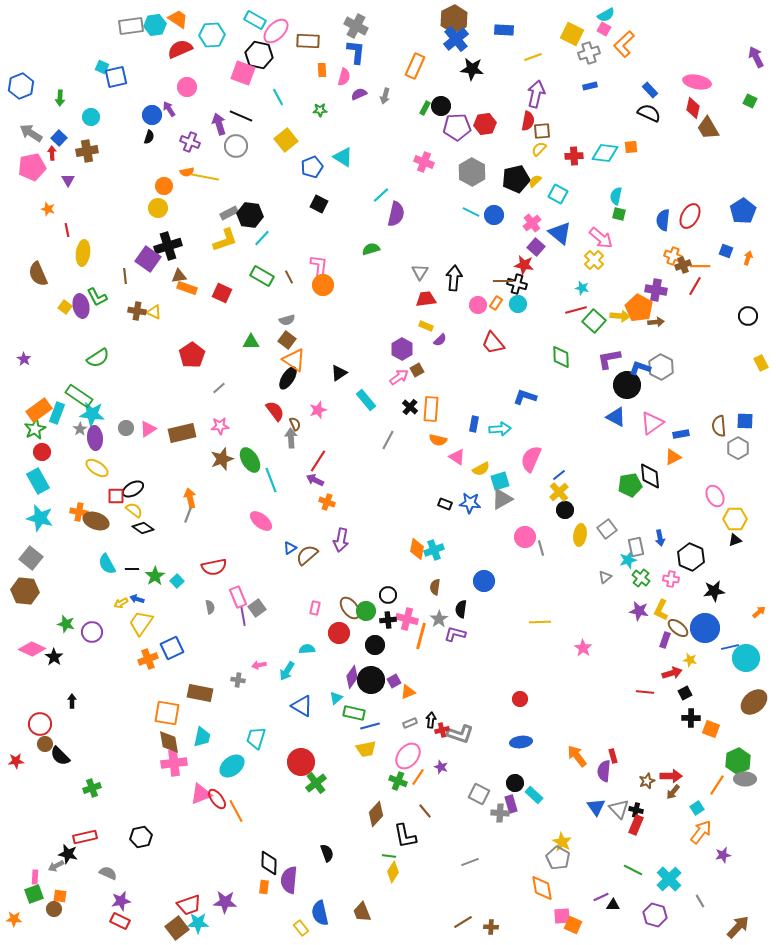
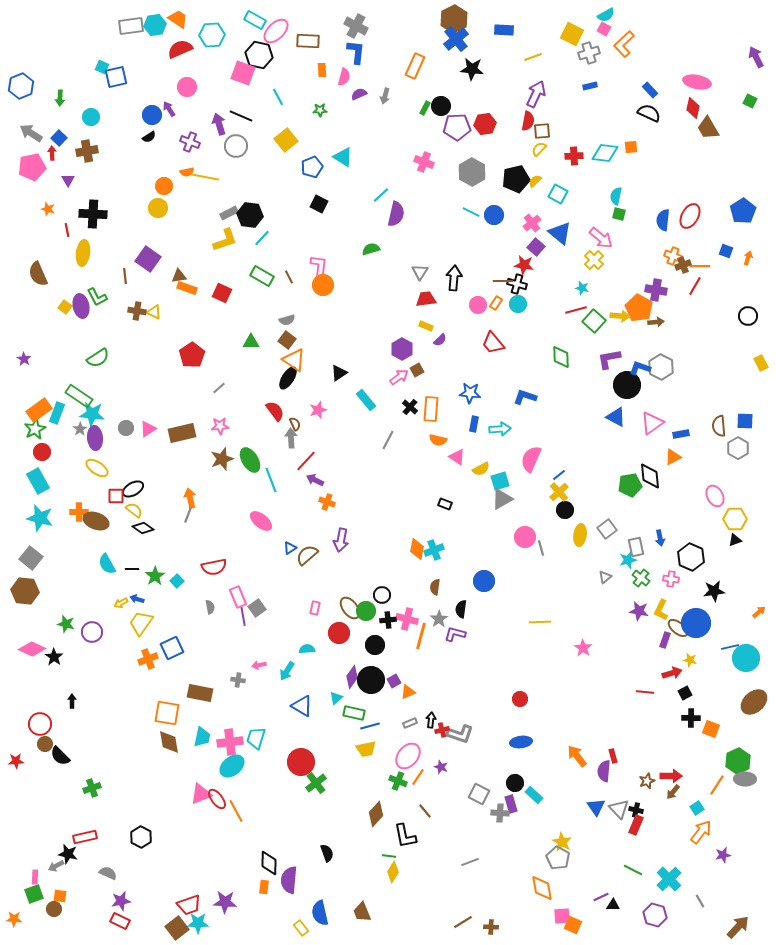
purple arrow at (536, 94): rotated 12 degrees clockwise
black semicircle at (149, 137): rotated 40 degrees clockwise
black cross at (168, 246): moved 75 px left, 32 px up; rotated 20 degrees clockwise
red line at (318, 461): moved 12 px left; rotated 10 degrees clockwise
blue star at (470, 503): moved 110 px up
orange cross at (79, 512): rotated 12 degrees counterclockwise
black circle at (388, 595): moved 6 px left
blue circle at (705, 628): moved 9 px left, 5 px up
pink cross at (174, 763): moved 56 px right, 21 px up
black hexagon at (141, 837): rotated 20 degrees counterclockwise
